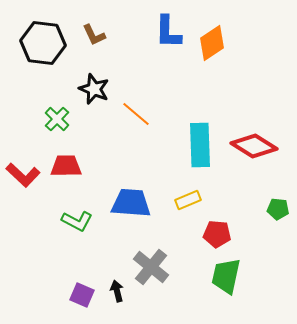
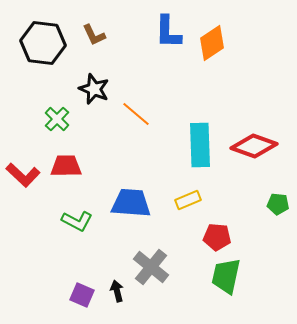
red diamond: rotated 12 degrees counterclockwise
green pentagon: moved 5 px up
red pentagon: moved 3 px down
